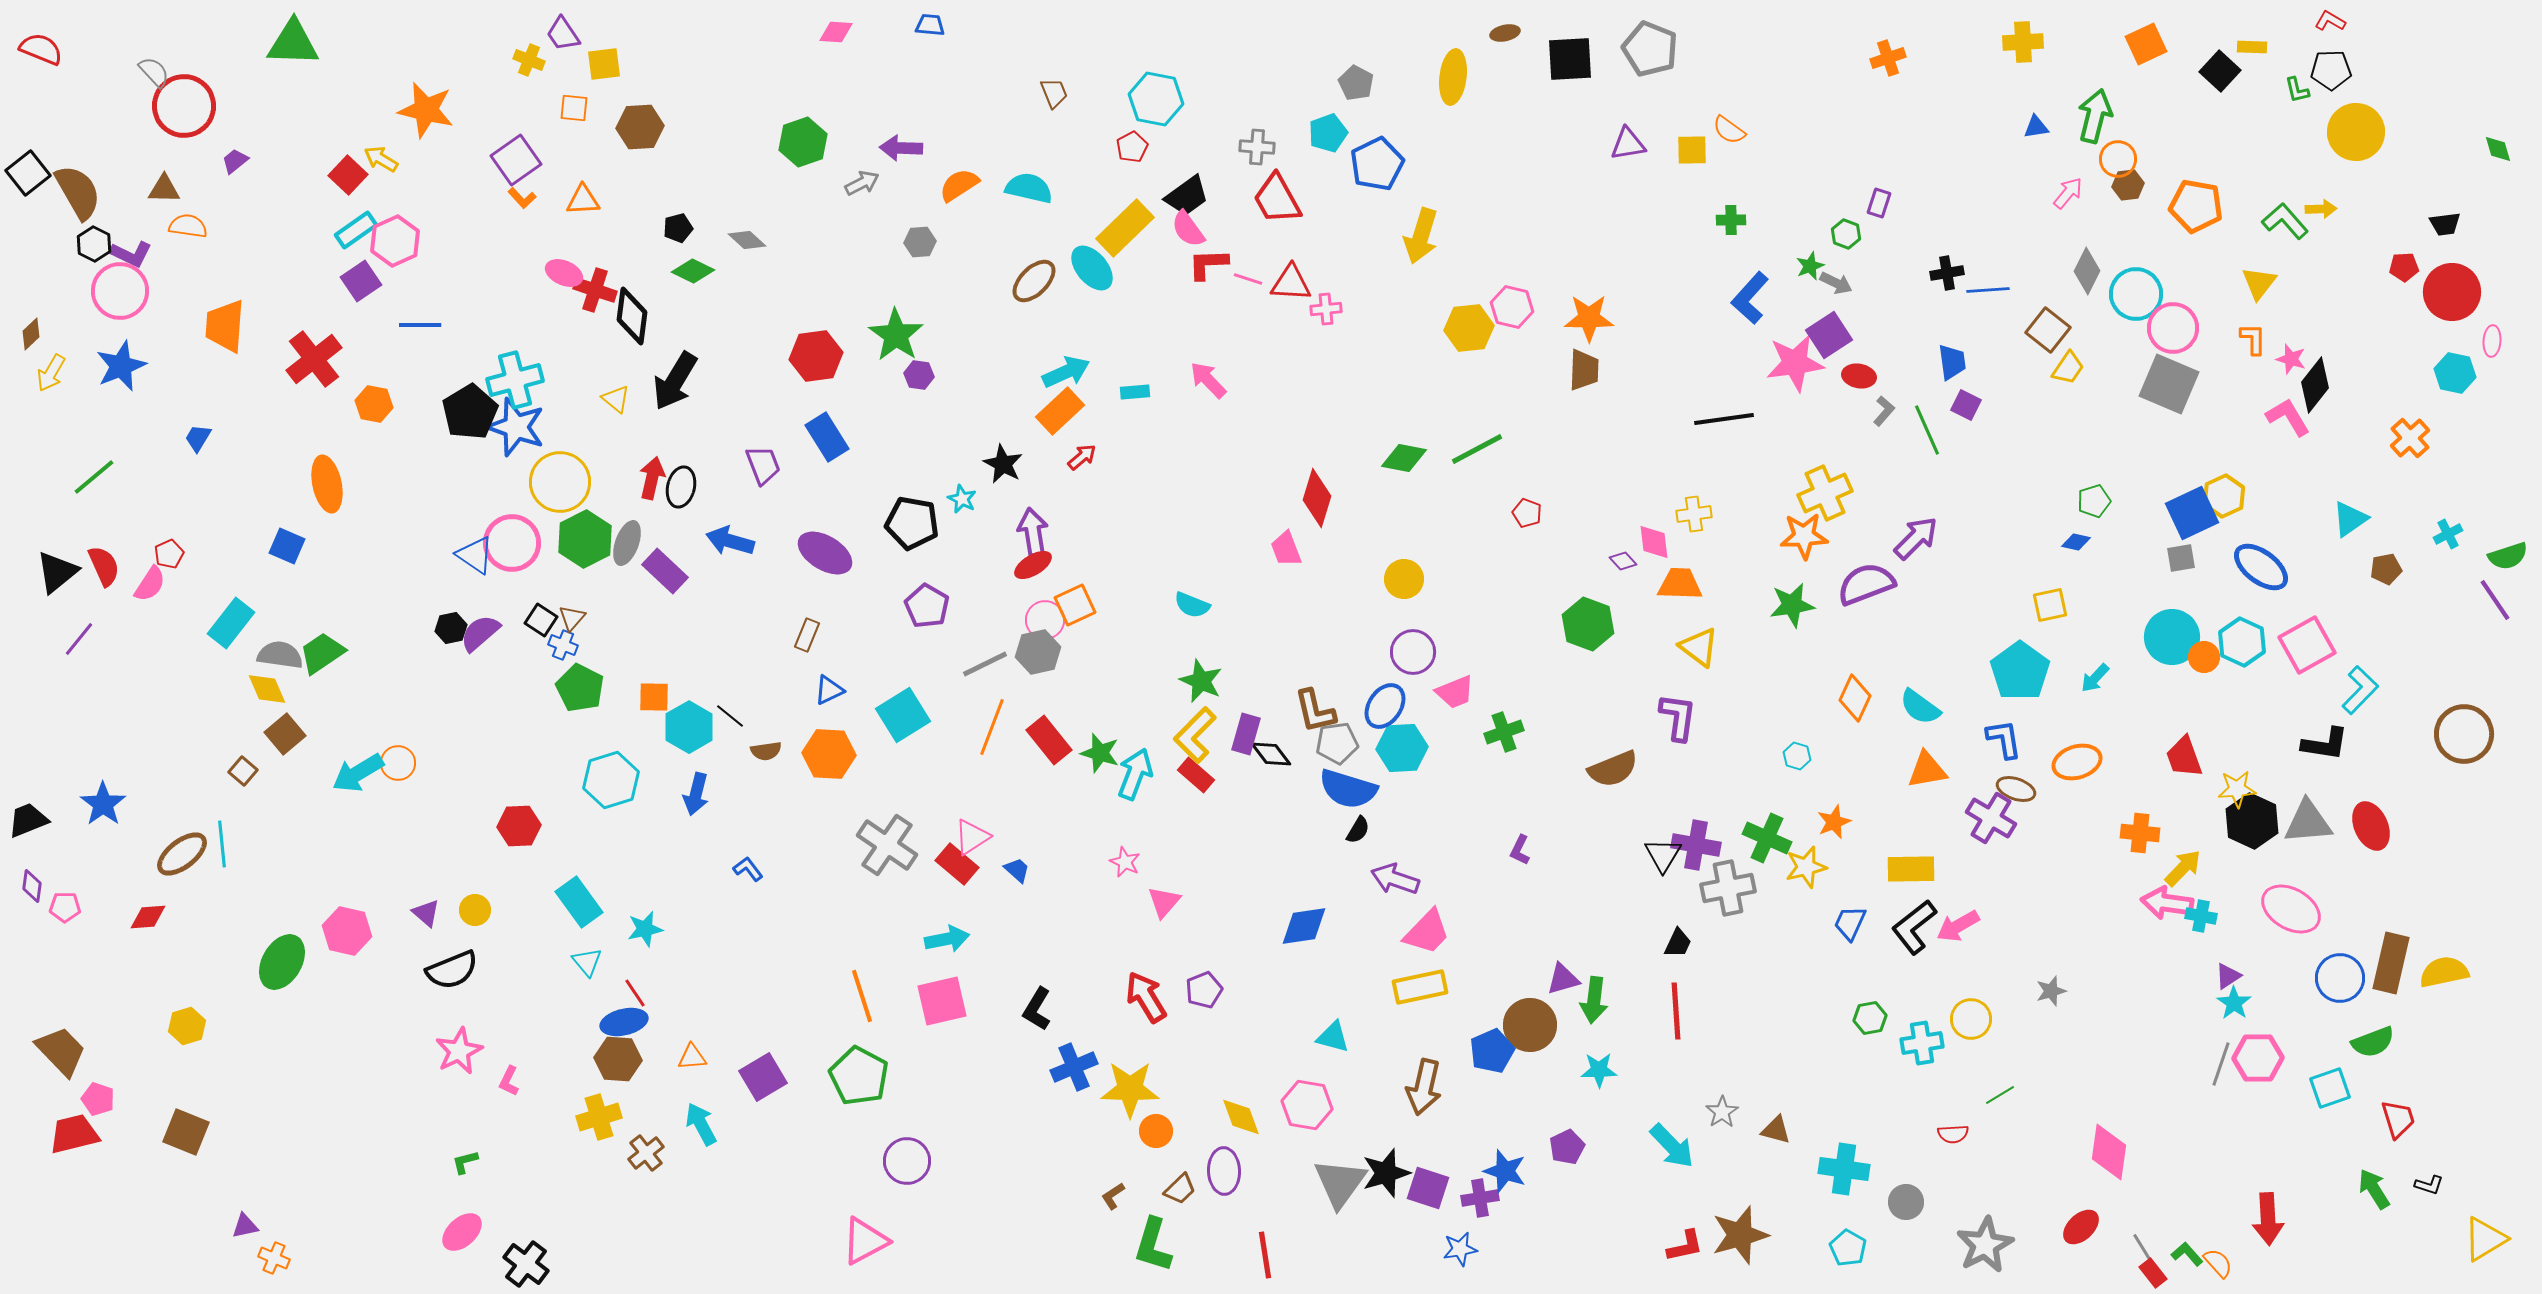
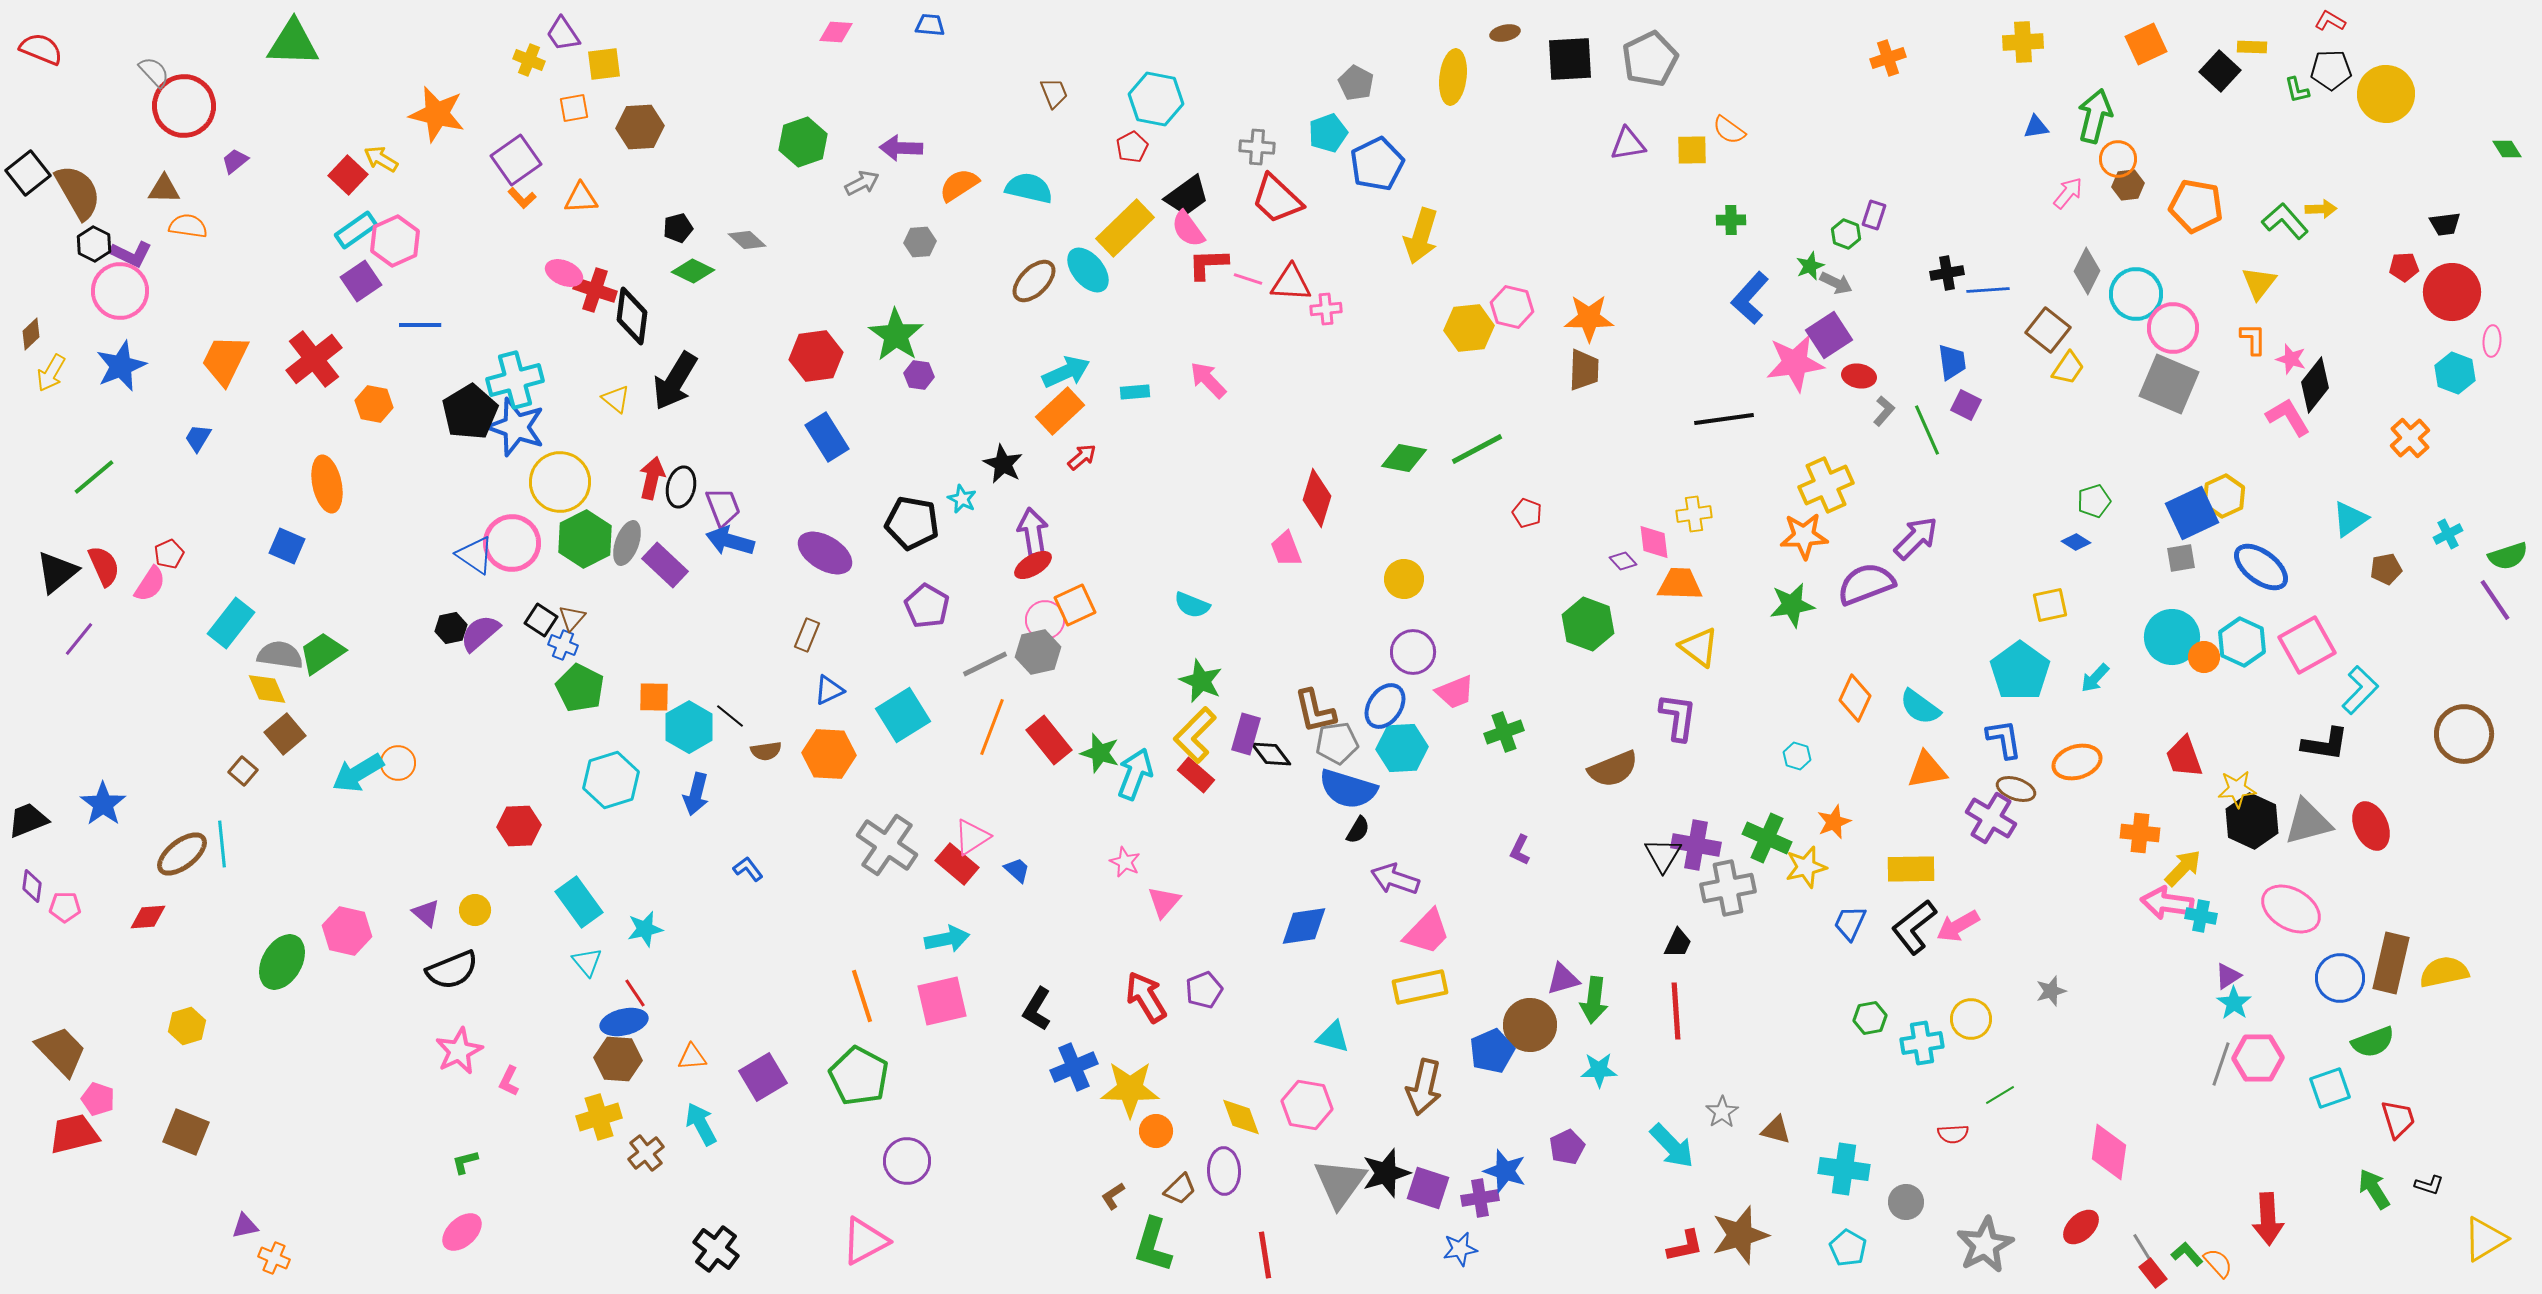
gray pentagon at (1650, 49): moved 10 px down; rotated 24 degrees clockwise
orange square at (574, 108): rotated 16 degrees counterclockwise
orange star at (426, 110): moved 11 px right, 4 px down
yellow circle at (2356, 132): moved 30 px right, 38 px up
green diamond at (2498, 149): moved 9 px right; rotated 16 degrees counterclockwise
red trapezoid at (1277, 199): rotated 18 degrees counterclockwise
orange triangle at (583, 200): moved 2 px left, 2 px up
purple rectangle at (1879, 203): moved 5 px left, 12 px down
cyan ellipse at (1092, 268): moved 4 px left, 2 px down
orange trapezoid at (225, 326): moved 34 px down; rotated 22 degrees clockwise
cyan hexagon at (2455, 373): rotated 9 degrees clockwise
purple trapezoid at (763, 465): moved 40 px left, 42 px down
yellow cross at (1825, 493): moved 1 px right, 8 px up
blue diamond at (2076, 542): rotated 20 degrees clockwise
purple rectangle at (665, 571): moved 6 px up
gray triangle at (2308, 822): rotated 10 degrees counterclockwise
black cross at (526, 1264): moved 190 px right, 15 px up
